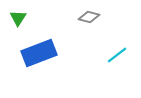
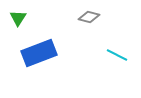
cyan line: rotated 65 degrees clockwise
